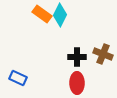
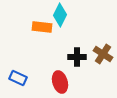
orange rectangle: moved 13 px down; rotated 30 degrees counterclockwise
brown cross: rotated 12 degrees clockwise
red ellipse: moved 17 px left, 1 px up; rotated 15 degrees counterclockwise
